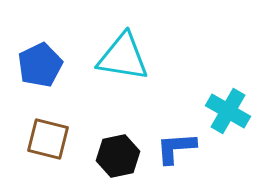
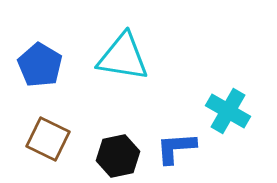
blue pentagon: rotated 15 degrees counterclockwise
brown square: rotated 12 degrees clockwise
